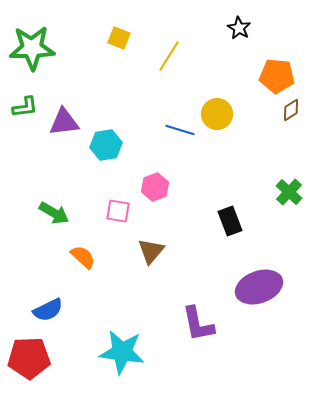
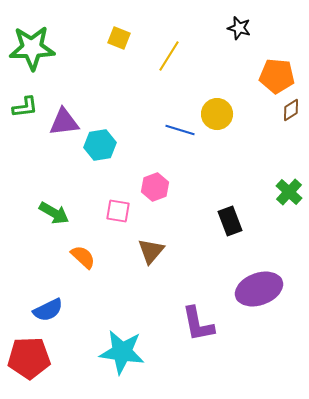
black star: rotated 15 degrees counterclockwise
cyan hexagon: moved 6 px left
purple ellipse: moved 2 px down
